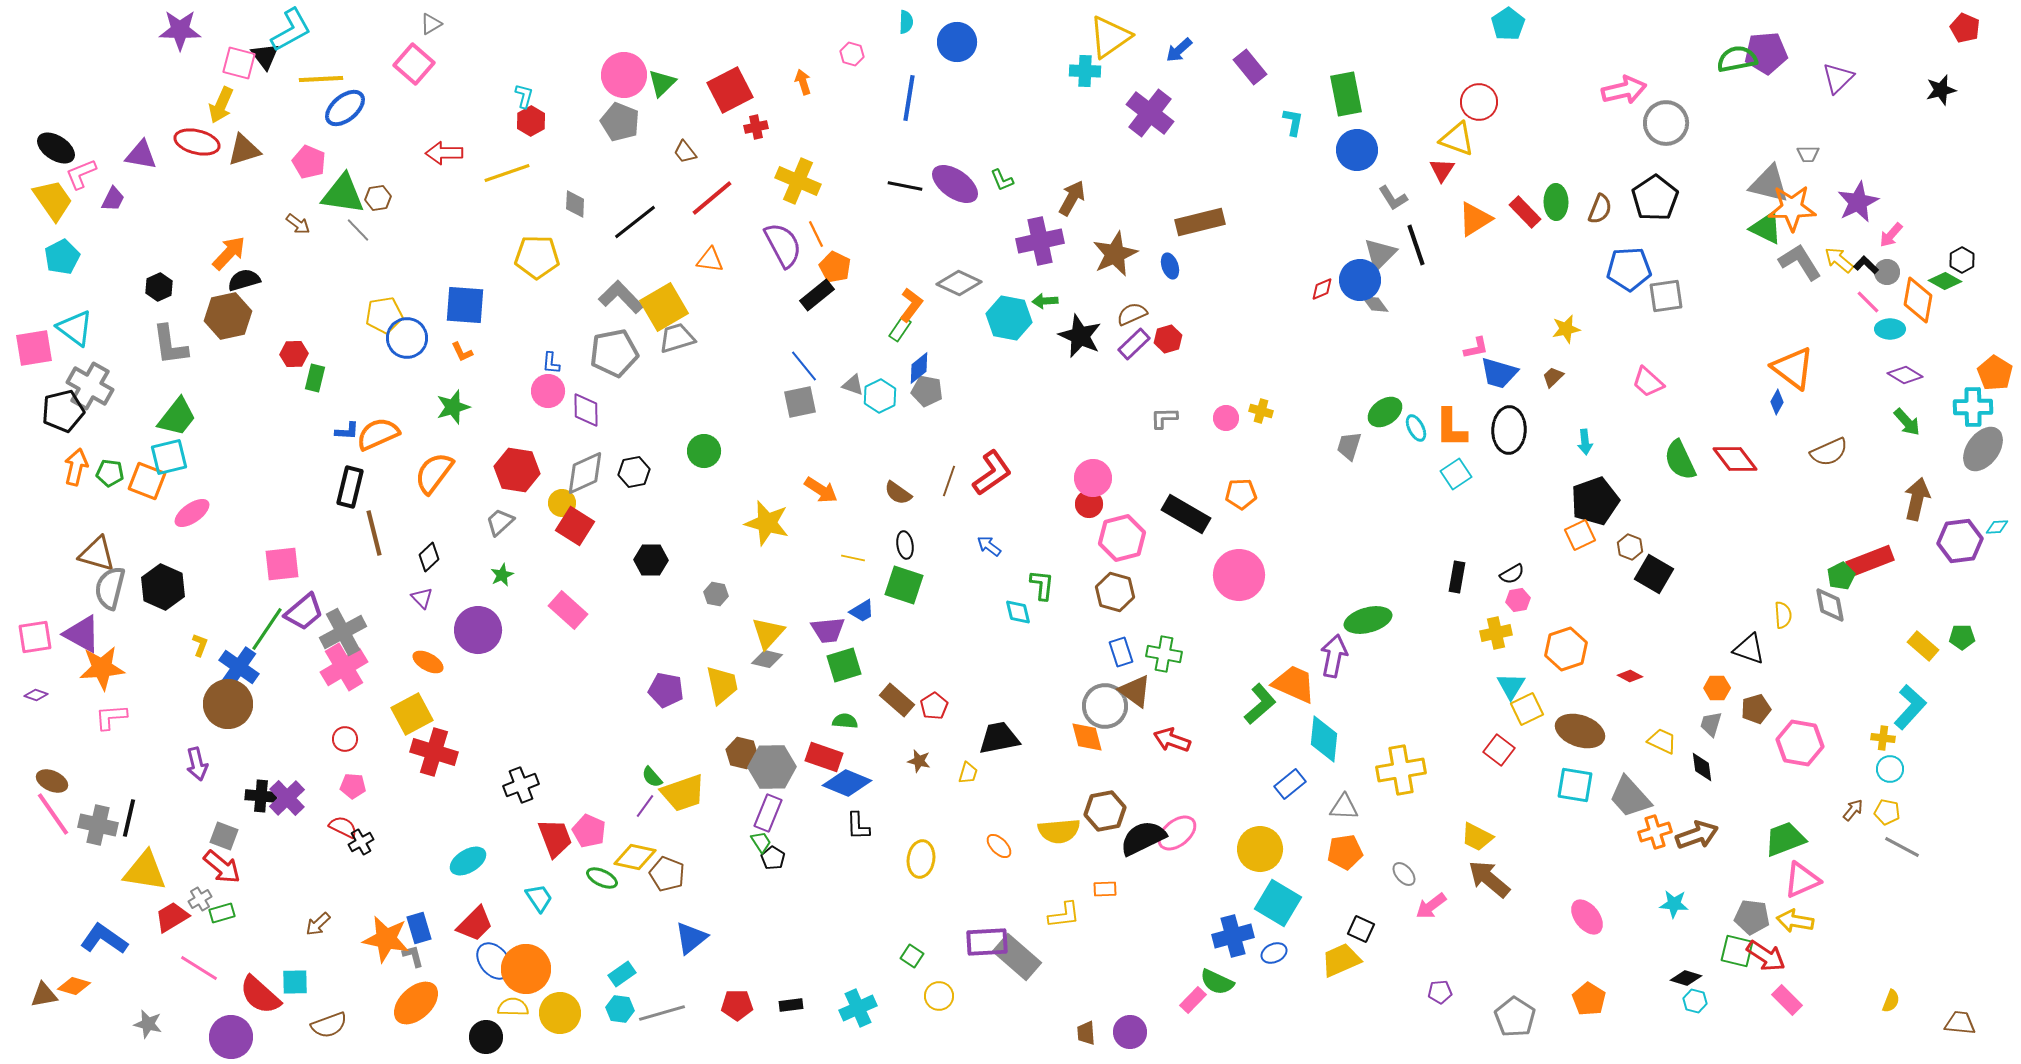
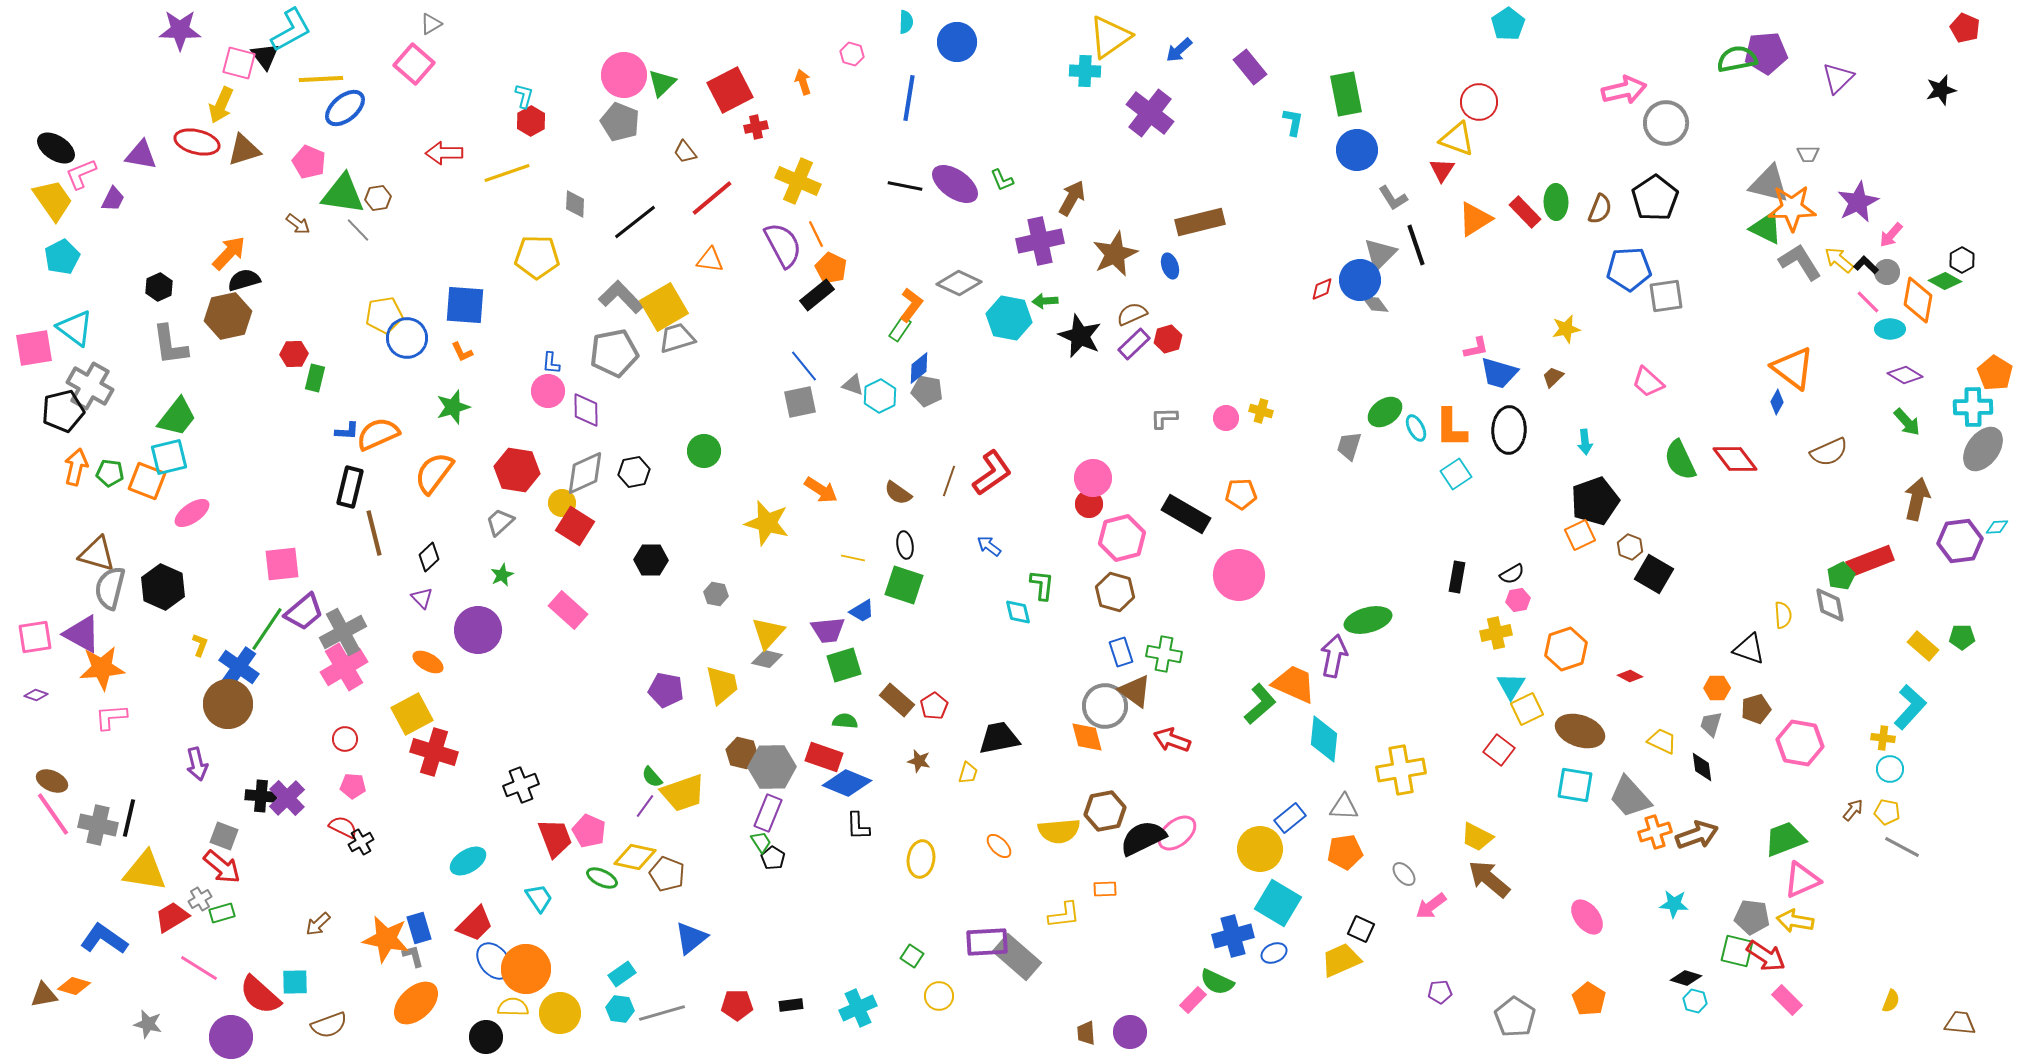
orange pentagon at (835, 267): moved 4 px left, 1 px down
blue rectangle at (1290, 784): moved 34 px down
